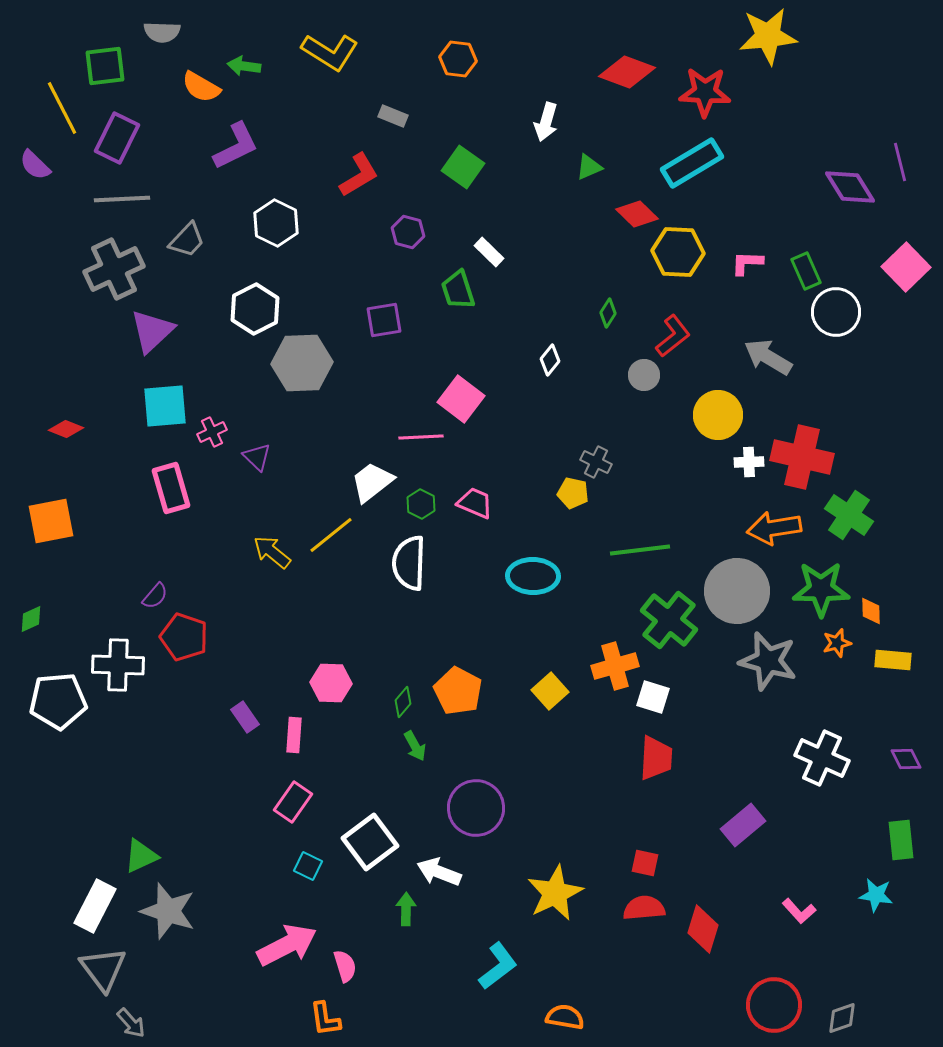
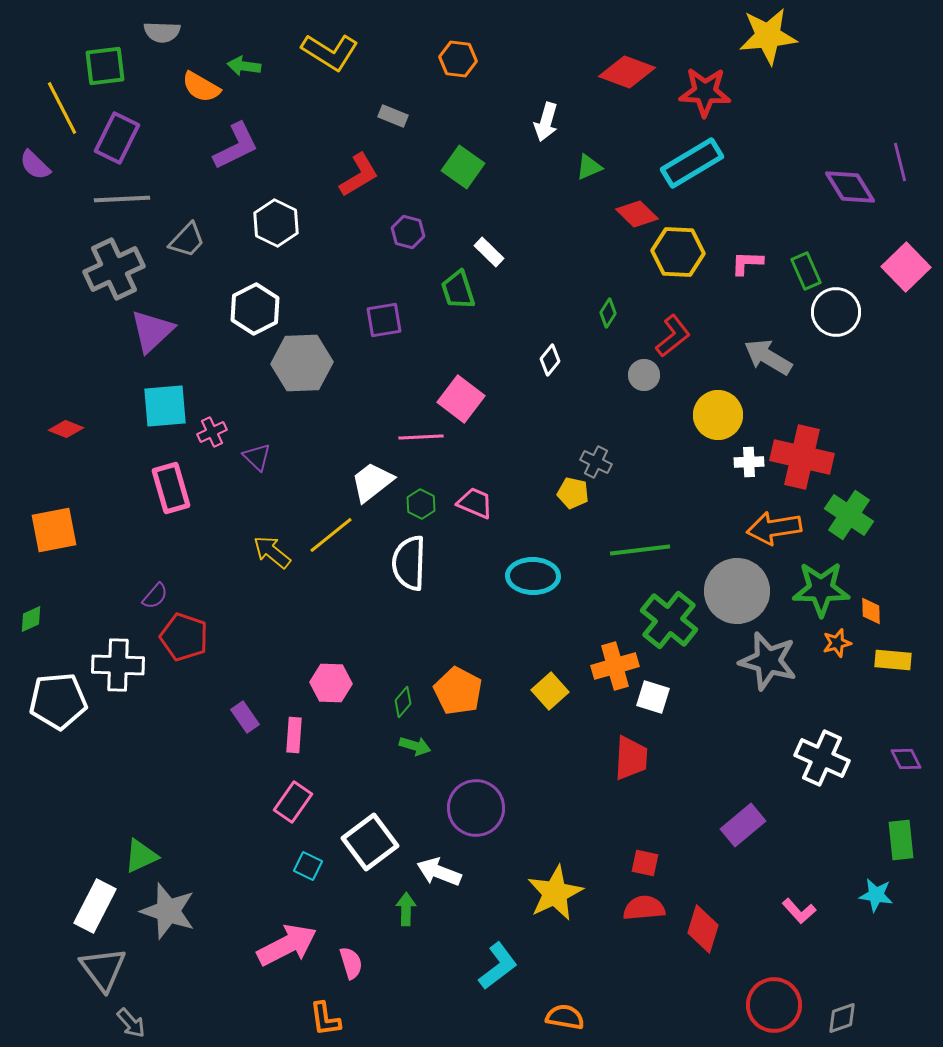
orange square at (51, 521): moved 3 px right, 9 px down
green arrow at (415, 746): rotated 44 degrees counterclockwise
red trapezoid at (656, 758): moved 25 px left
pink semicircle at (345, 966): moved 6 px right, 3 px up
